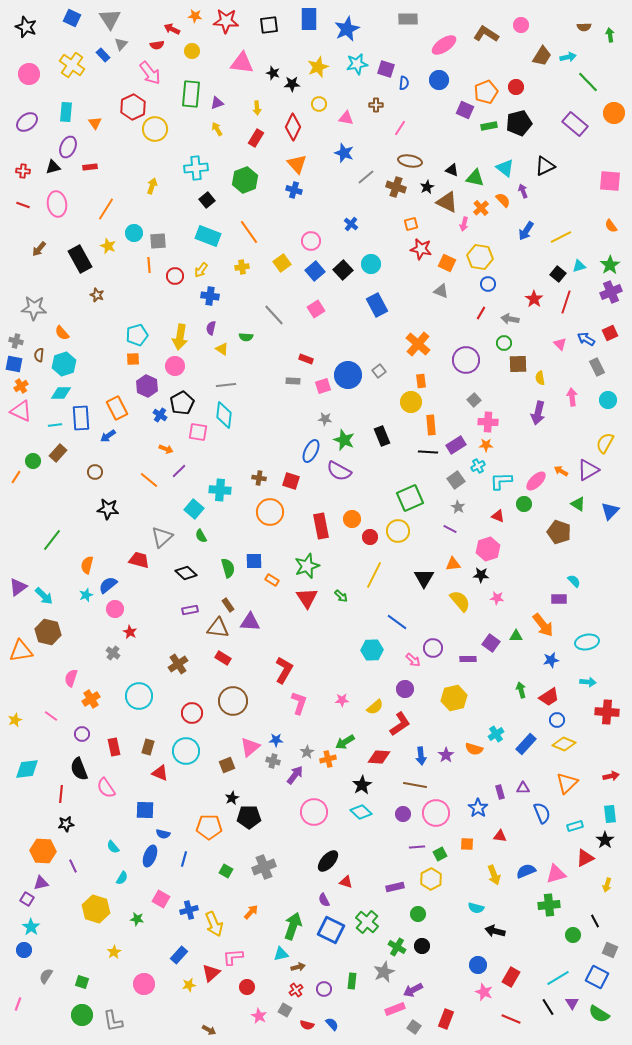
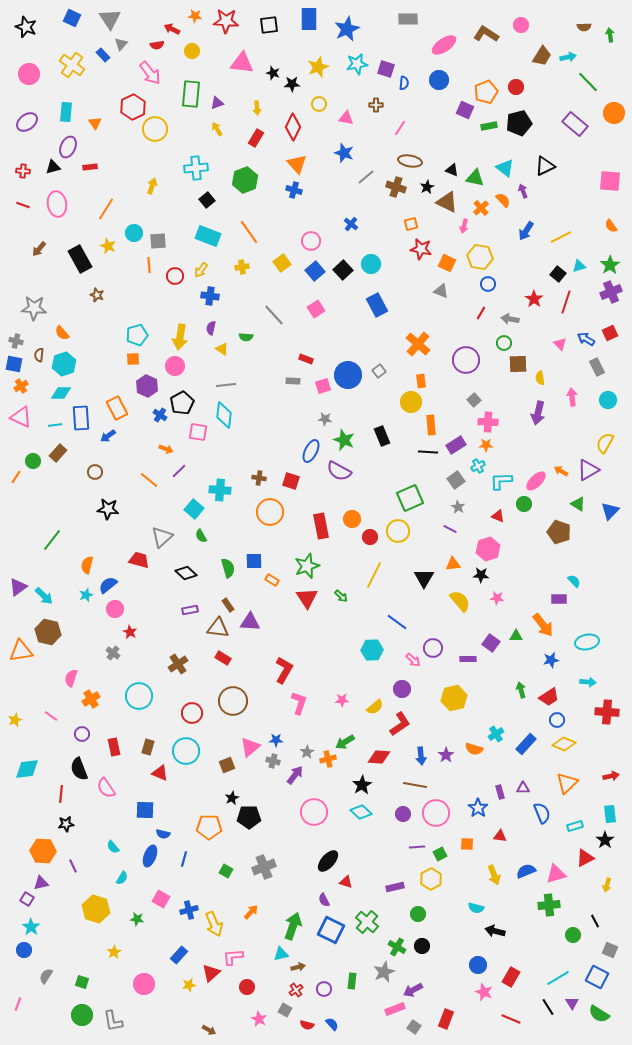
pink arrow at (464, 224): moved 2 px down
pink triangle at (21, 411): moved 6 px down
purple circle at (405, 689): moved 3 px left
pink star at (259, 1016): moved 3 px down
